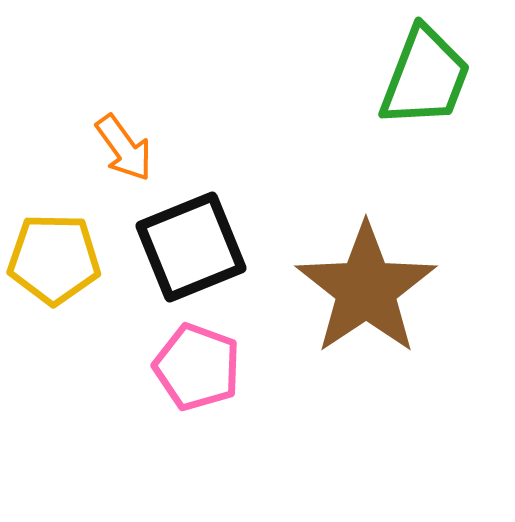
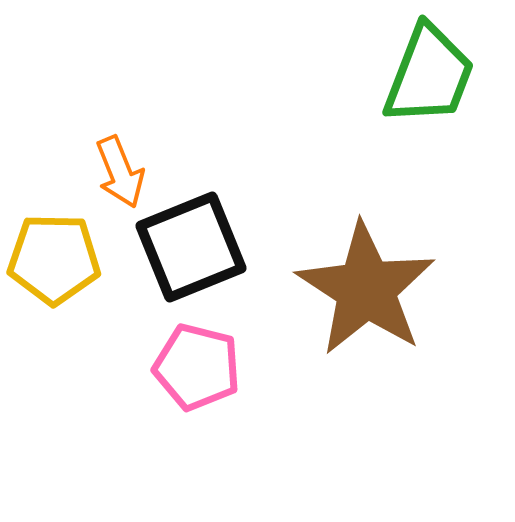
green trapezoid: moved 4 px right, 2 px up
orange arrow: moved 4 px left, 24 px down; rotated 14 degrees clockwise
brown star: rotated 5 degrees counterclockwise
pink pentagon: rotated 6 degrees counterclockwise
